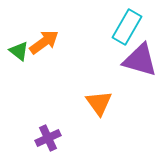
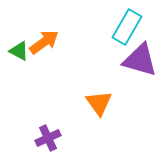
green triangle: rotated 10 degrees counterclockwise
